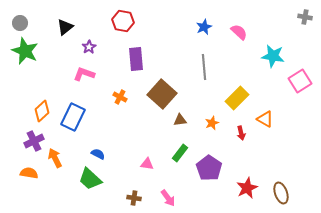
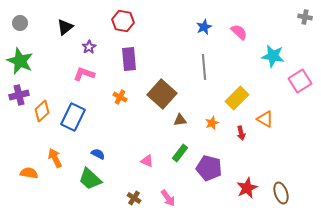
green star: moved 5 px left, 10 px down
purple rectangle: moved 7 px left
purple cross: moved 15 px left, 46 px up; rotated 12 degrees clockwise
pink triangle: moved 3 px up; rotated 16 degrees clockwise
purple pentagon: rotated 20 degrees counterclockwise
brown cross: rotated 24 degrees clockwise
